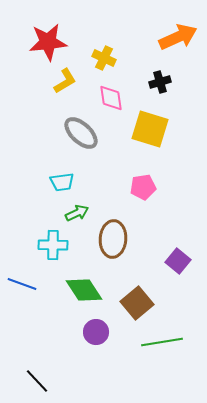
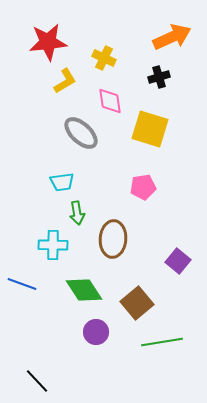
orange arrow: moved 6 px left
black cross: moved 1 px left, 5 px up
pink diamond: moved 1 px left, 3 px down
green arrow: rotated 105 degrees clockwise
